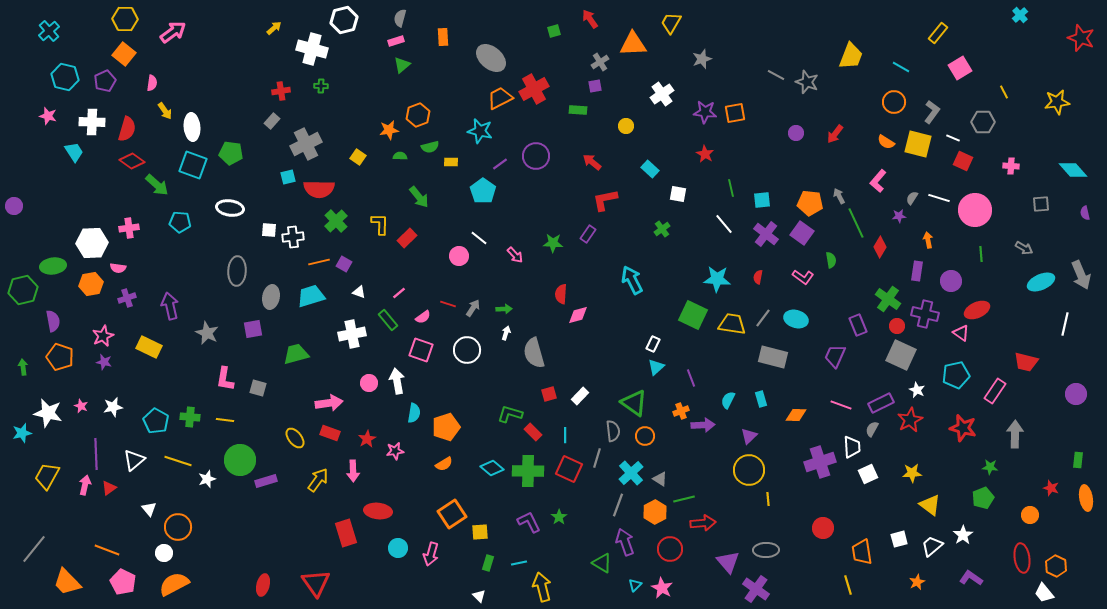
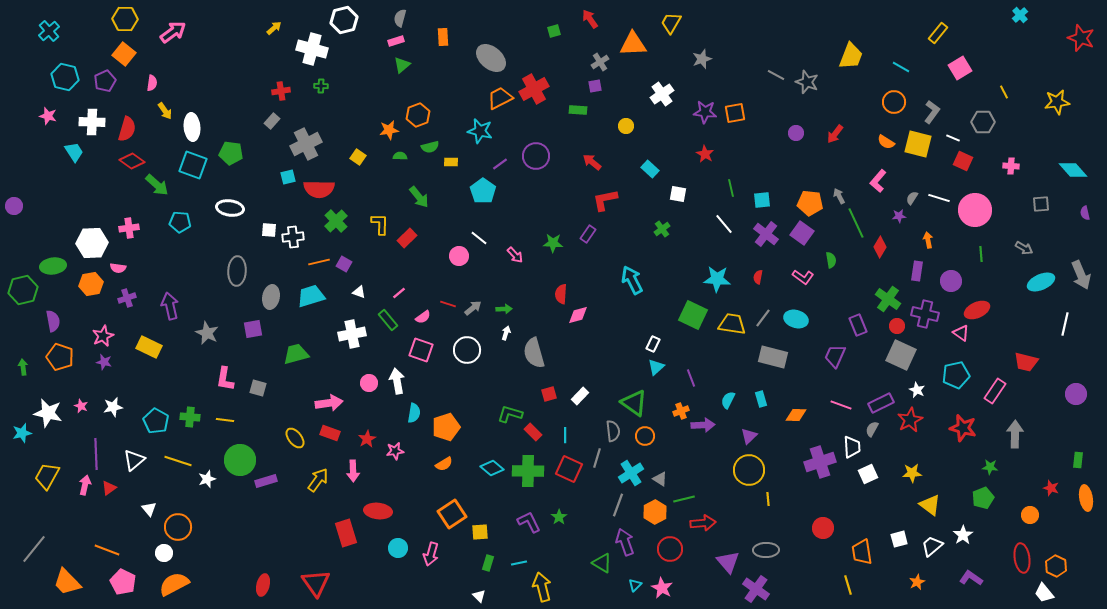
gray arrow at (473, 308): rotated 18 degrees clockwise
cyan cross at (631, 473): rotated 10 degrees clockwise
